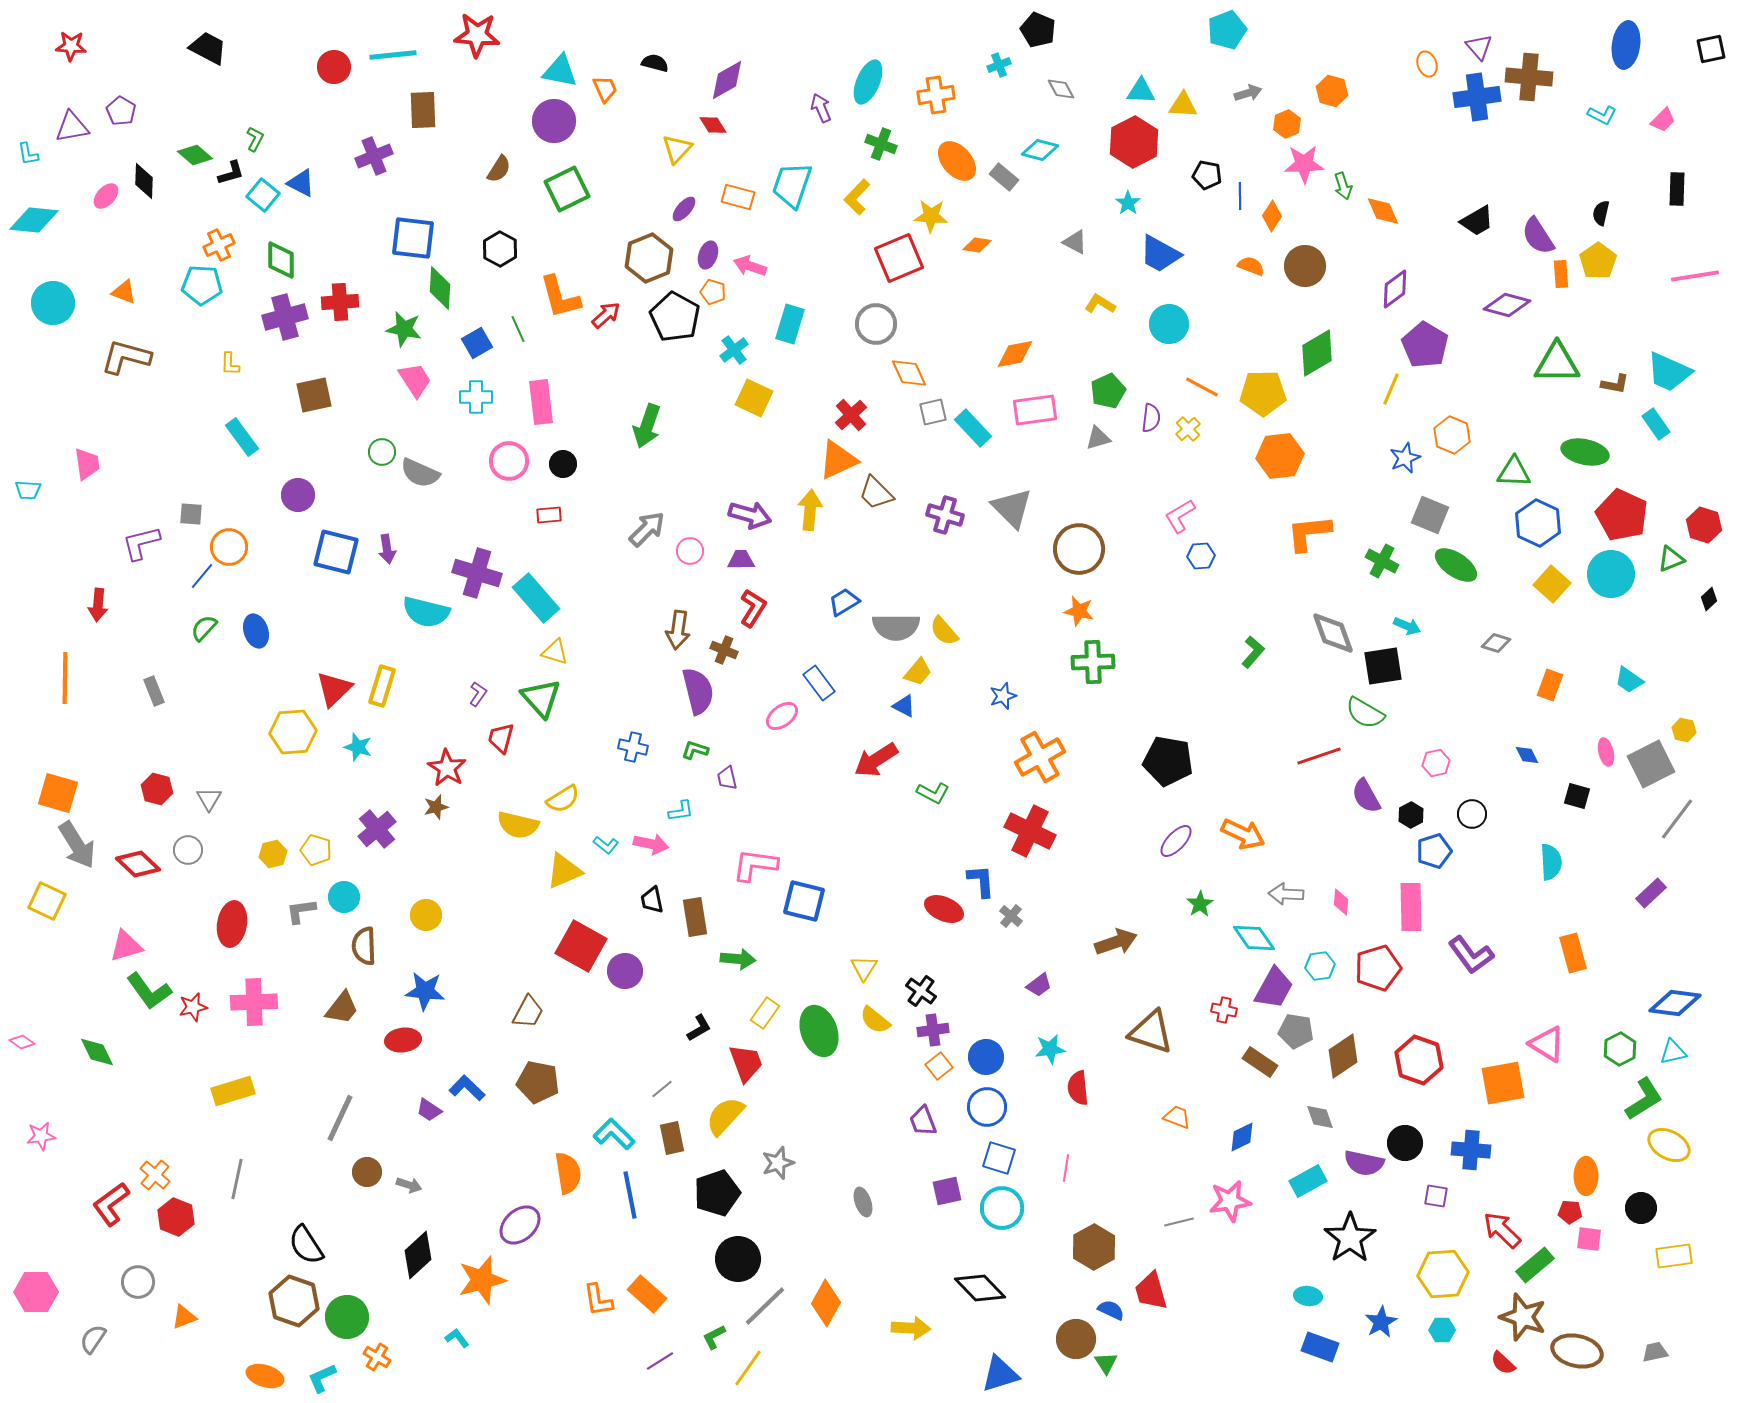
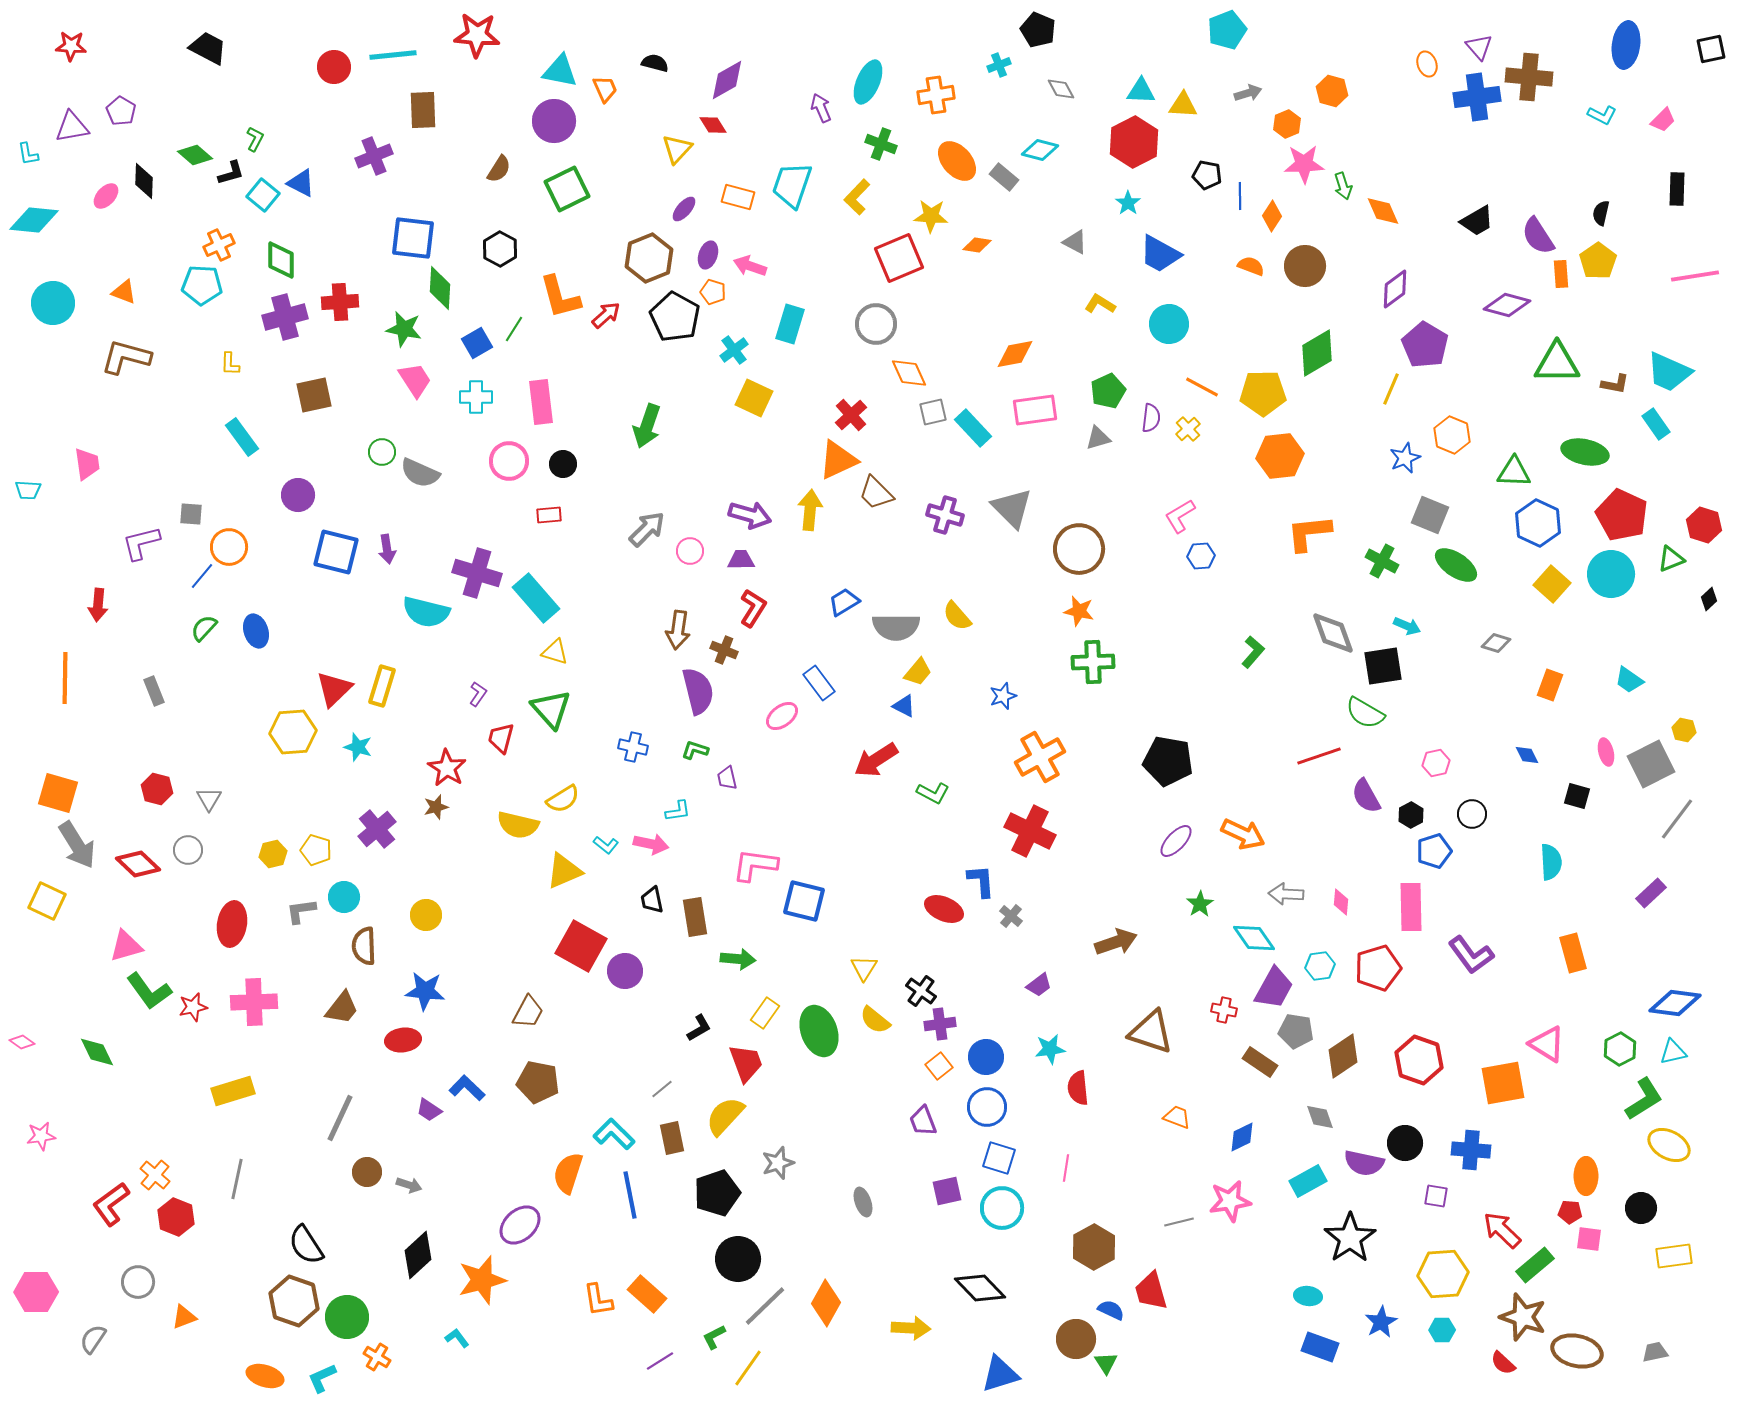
green line at (518, 329): moved 4 px left; rotated 56 degrees clockwise
yellow semicircle at (944, 631): moved 13 px right, 15 px up
green triangle at (541, 698): moved 10 px right, 11 px down
cyan L-shape at (681, 811): moved 3 px left
purple cross at (933, 1030): moved 7 px right, 6 px up
orange semicircle at (568, 1173): rotated 153 degrees counterclockwise
